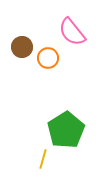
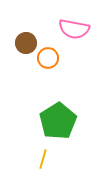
pink semicircle: moved 2 px right, 3 px up; rotated 40 degrees counterclockwise
brown circle: moved 4 px right, 4 px up
green pentagon: moved 8 px left, 9 px up
